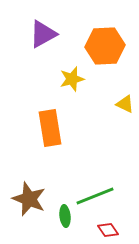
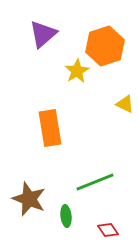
purple triangle: rotated 12 degrees counterclockwise
orange hexagon: rotated 15 degrees counterclockwise
yellow star: moved 5 px right, 8 px up; rotated 15 degrees counterclockwise
green line: moved 14 px up
green ellipse: moved 1 px right
